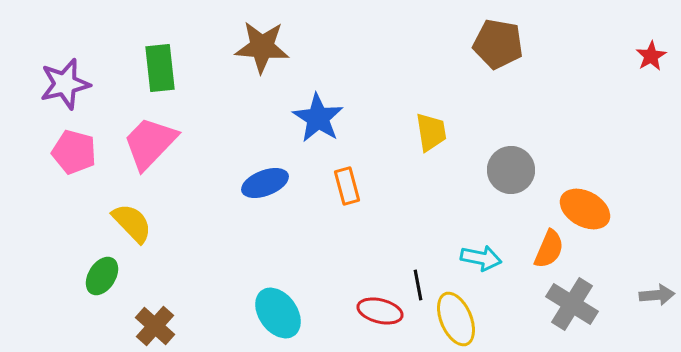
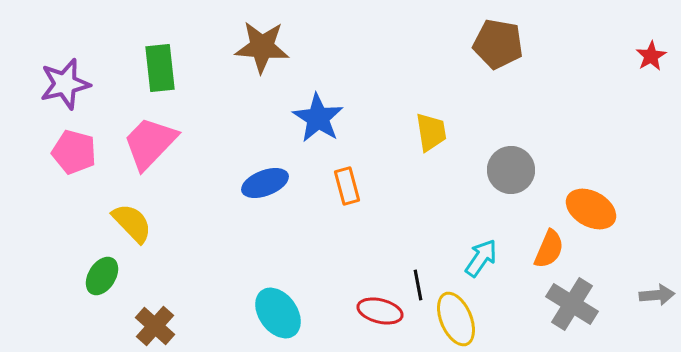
orange ellipse: moved 6 px right
cyan arrow: rotated 66 degrees counterclockwise
